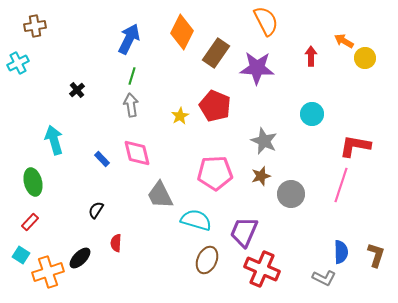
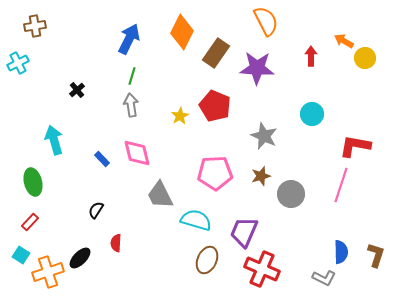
gray star: moved 5 px up
